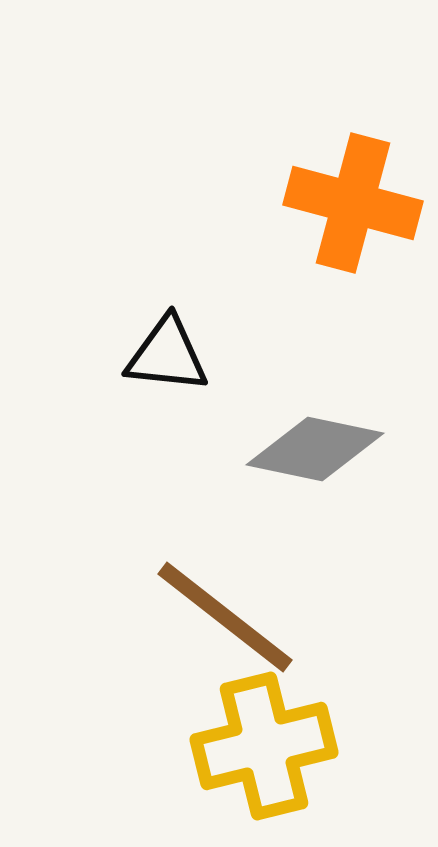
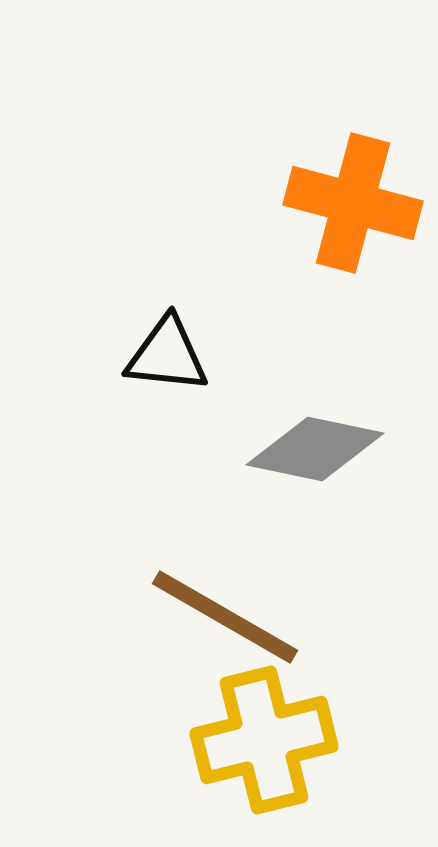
brown line: rotated 8 degrees counterclockwise
yellow cross: moved 6 px up
